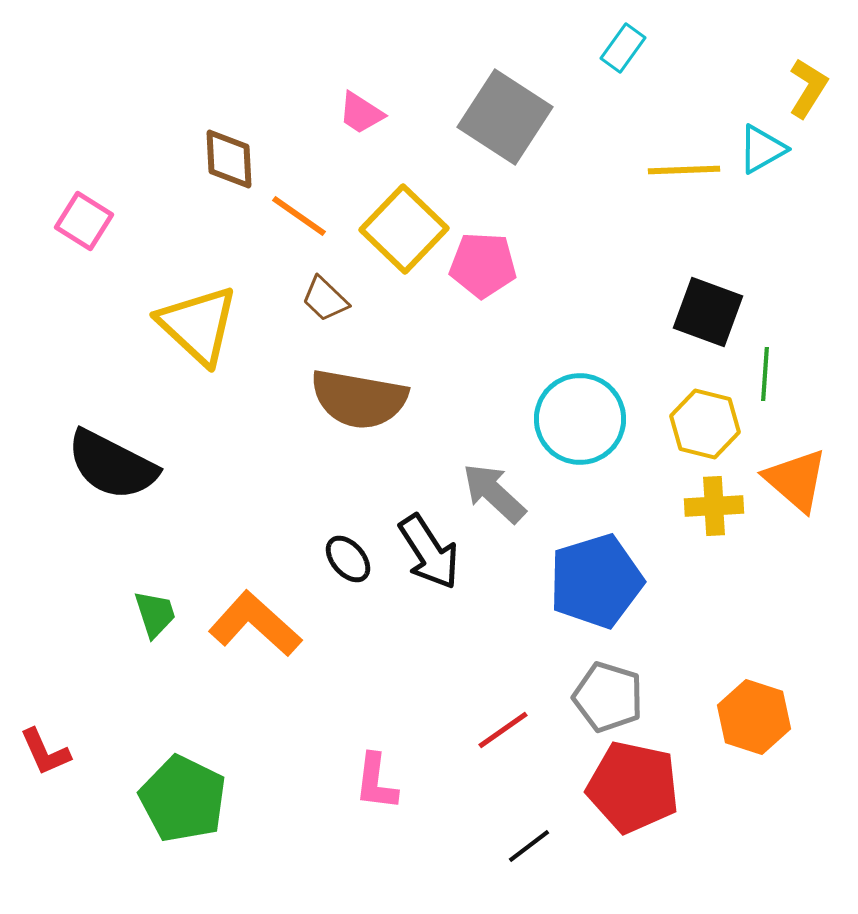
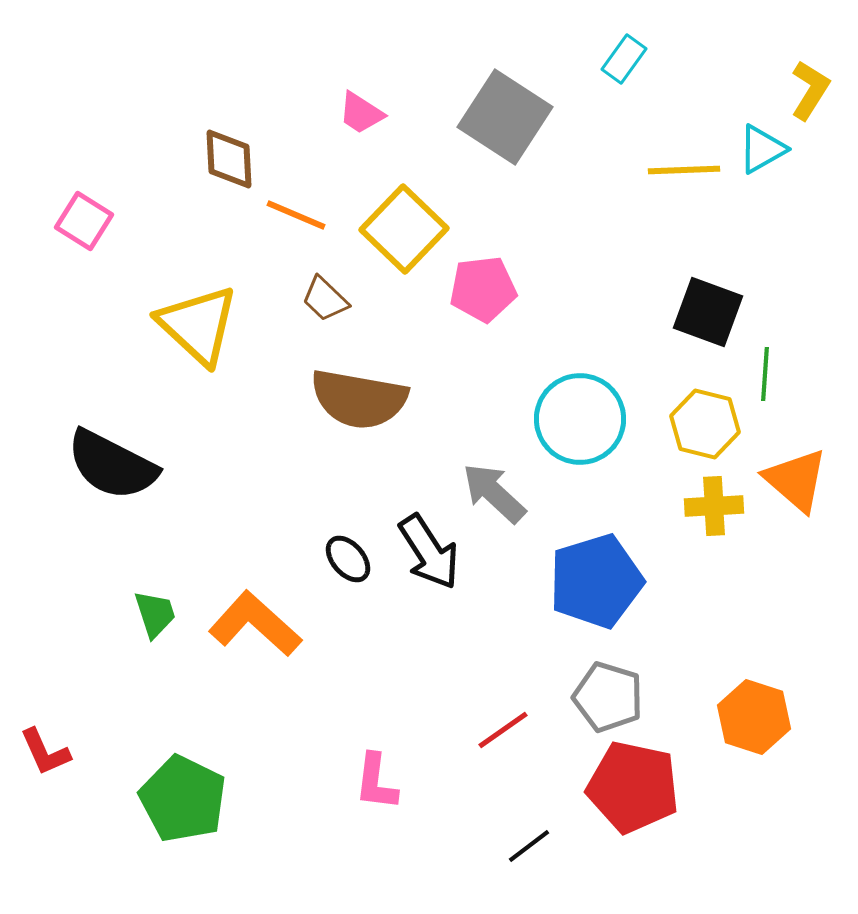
cyan rectangle: moved 1 px right, 11 px down
yellow L-shape: moved 2 px right, 2 px down
orange line: moved 3 px left, 1 px up; rotated 12 degrees counterclockwise
pink pentagon: moved 24 px down; rotated 10 degrees counterclockwise
